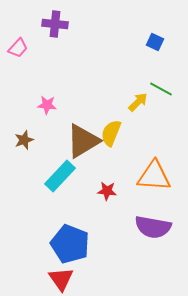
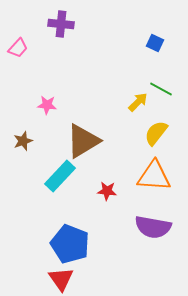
purple cross: moved 6 px right
blue square: moved 1 px down
yellow semicircle: moved 45 px right; rotated 16 degrees clockwise
brown star: moved 1 px left, 1 px down
